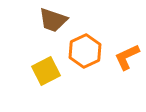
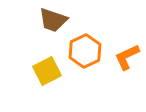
yellow square: moved 1 px right
